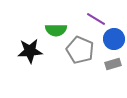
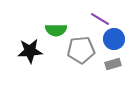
purple line: moved 4 px right
gray pentagon: moved 1 px right; rotated 28 degrees counterclockwise
